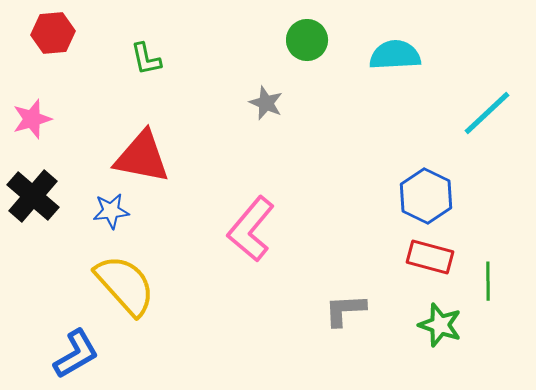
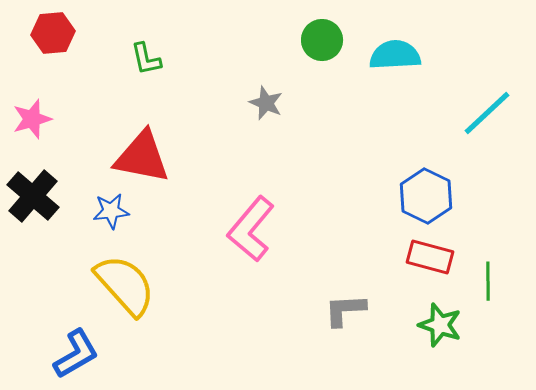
green circle: moved 15 px right
